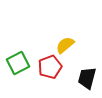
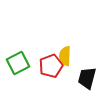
yellow semicircle: moved 11 px down; rotated 48 degrees counterclockwise
red pentagon: moved 1 px right, 1 px up
